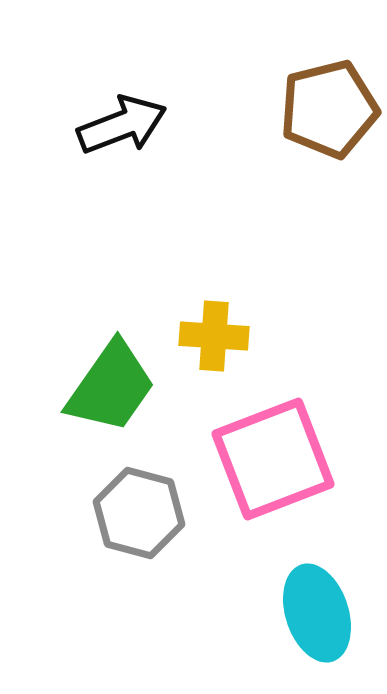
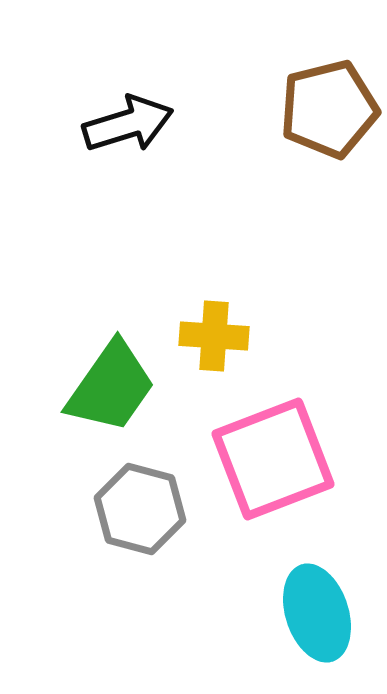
black arrow: moved 6 px right, 1 px up; rotated 4 degrees clockwise
gray hexagon: moved 1 px right, 4 px up
